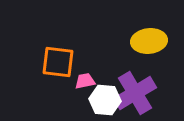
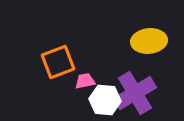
orange square: rotated 28 degrees counterclockwise
